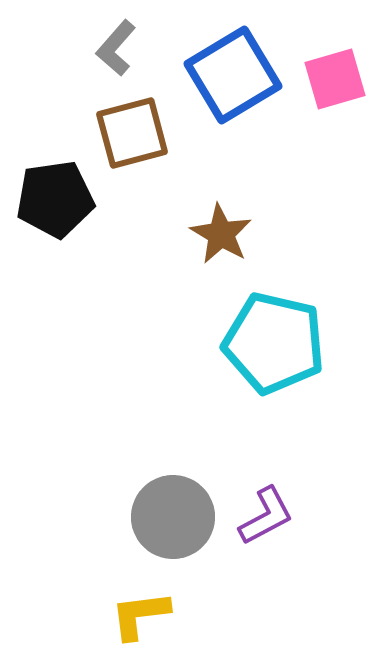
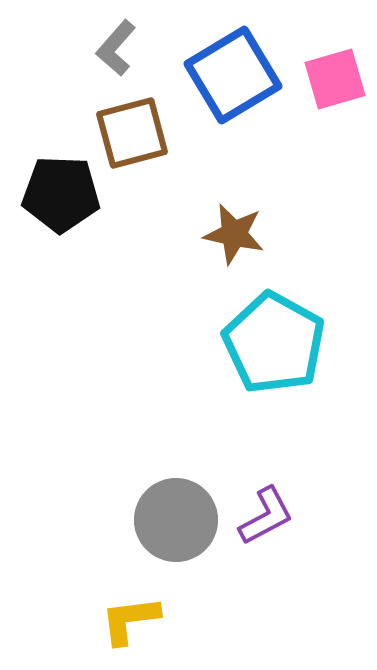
black pentagon: moved 6 px right, 5 px up; rotated 10 degrees clockwise
brown star: moved 13 px right; rotated 18 degrees counterclockwise
cyan pentagon: rotated 16 degrees clockwise
gray circle: moved 3 px right, 3 px down
yellow L-shape: moved 10 px left, 5 px down
